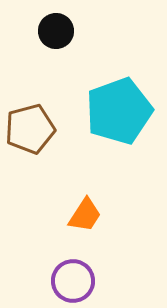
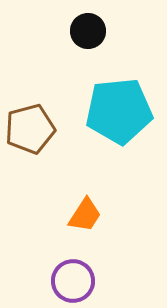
black circle: moved 32 px right
cyan pentagon: rotated 14 degrees clockwise
